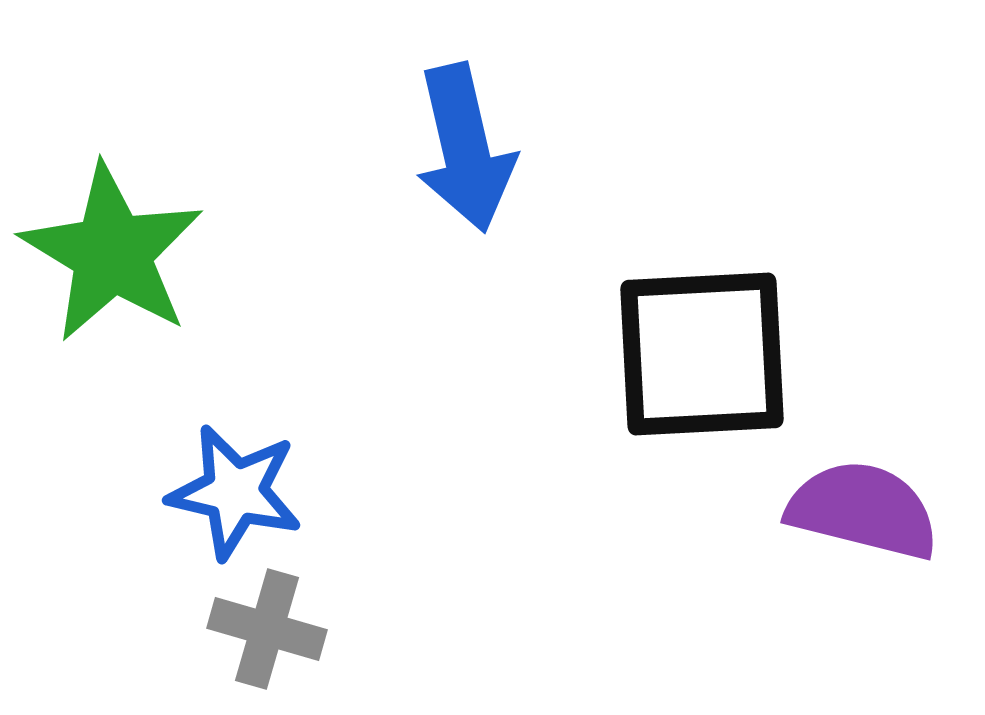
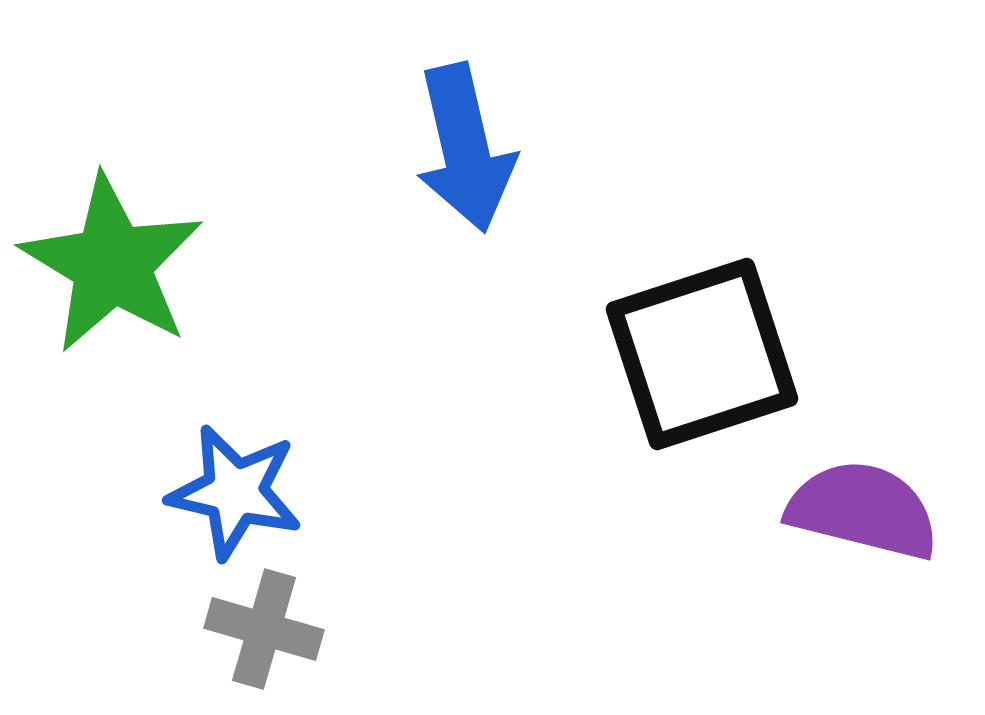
green star: moved 11 px down
black square: rotated 15 degrees counterclockwise
gray cross: moved 3 px left
